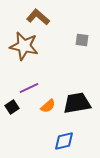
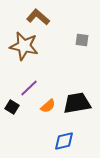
purple line: rotated 18 degrees counterclockwise
black square: rotated 24 degrees counterclockwise
